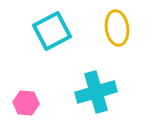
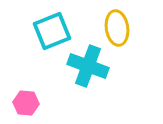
cyan square: rotated 6 degrees clockwise
cyan cross: moved 8 px left, 26 px up; rotated 36 degrees clockwise
